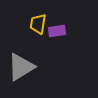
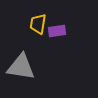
gray triangle: rotated 40 degrees clockwise
